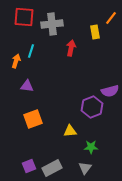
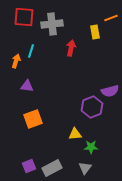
orange line: rotated 32 degrees clockwise
yellow triangle: moved 5 px right, 3 px down
